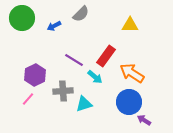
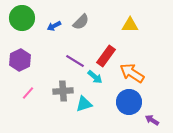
gray semicircle: moved 8 px down
purple line: moved 1 px right, 1 px down
purple hexagon: moved 15 px left, 15 px up
pink line: moved 6 px up
purple arrow: moved 8 px right
